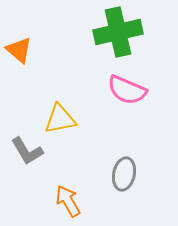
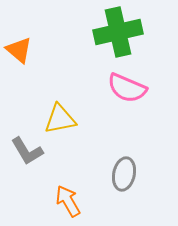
pink semicircle: moved 2 px up
